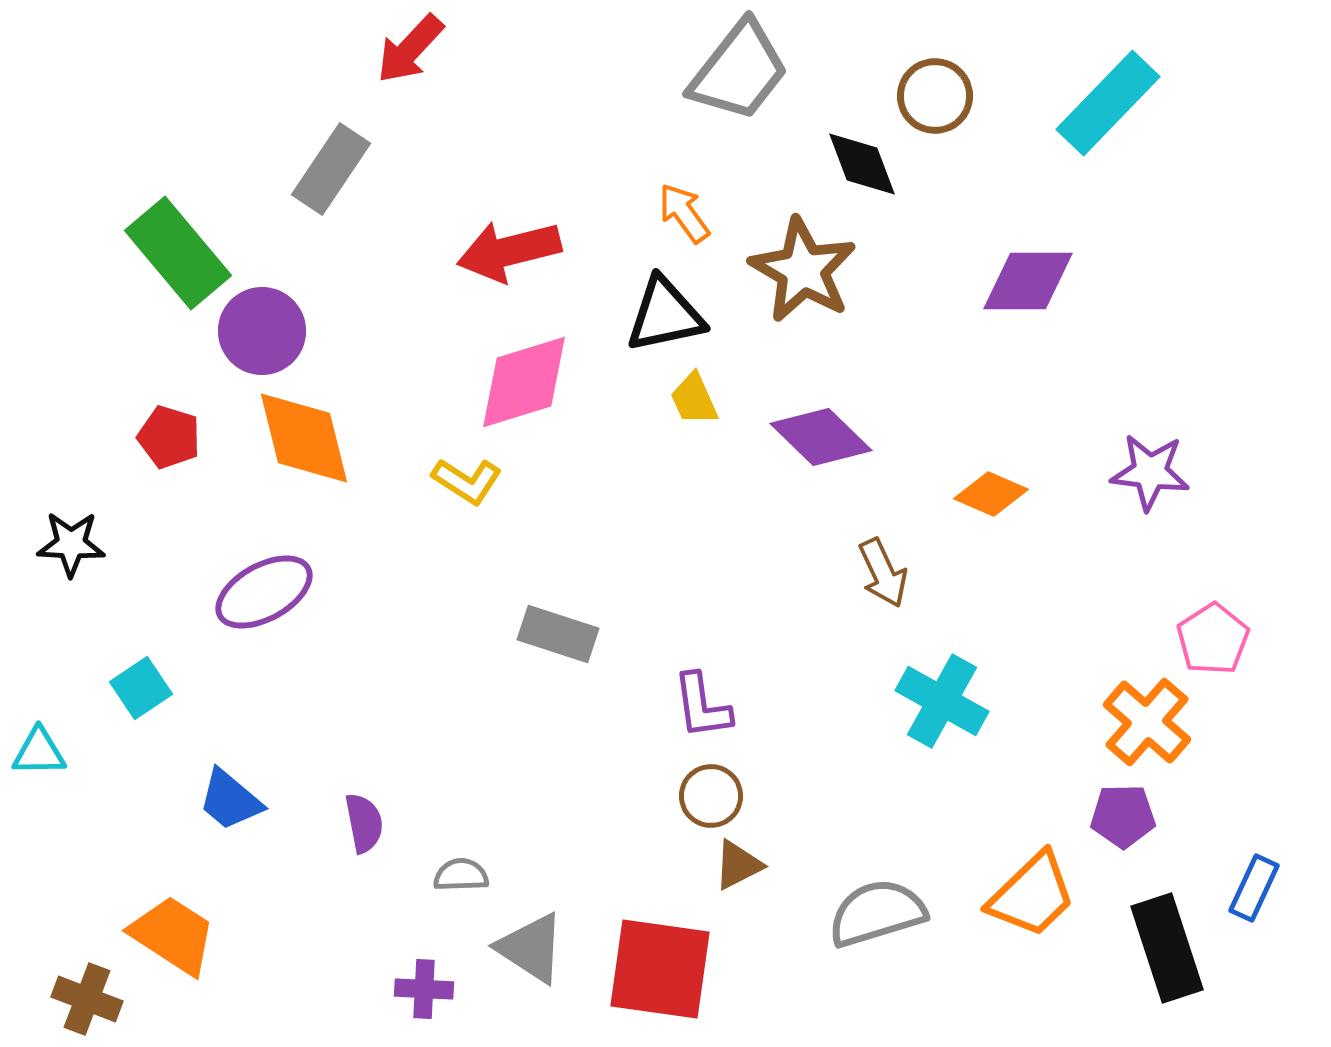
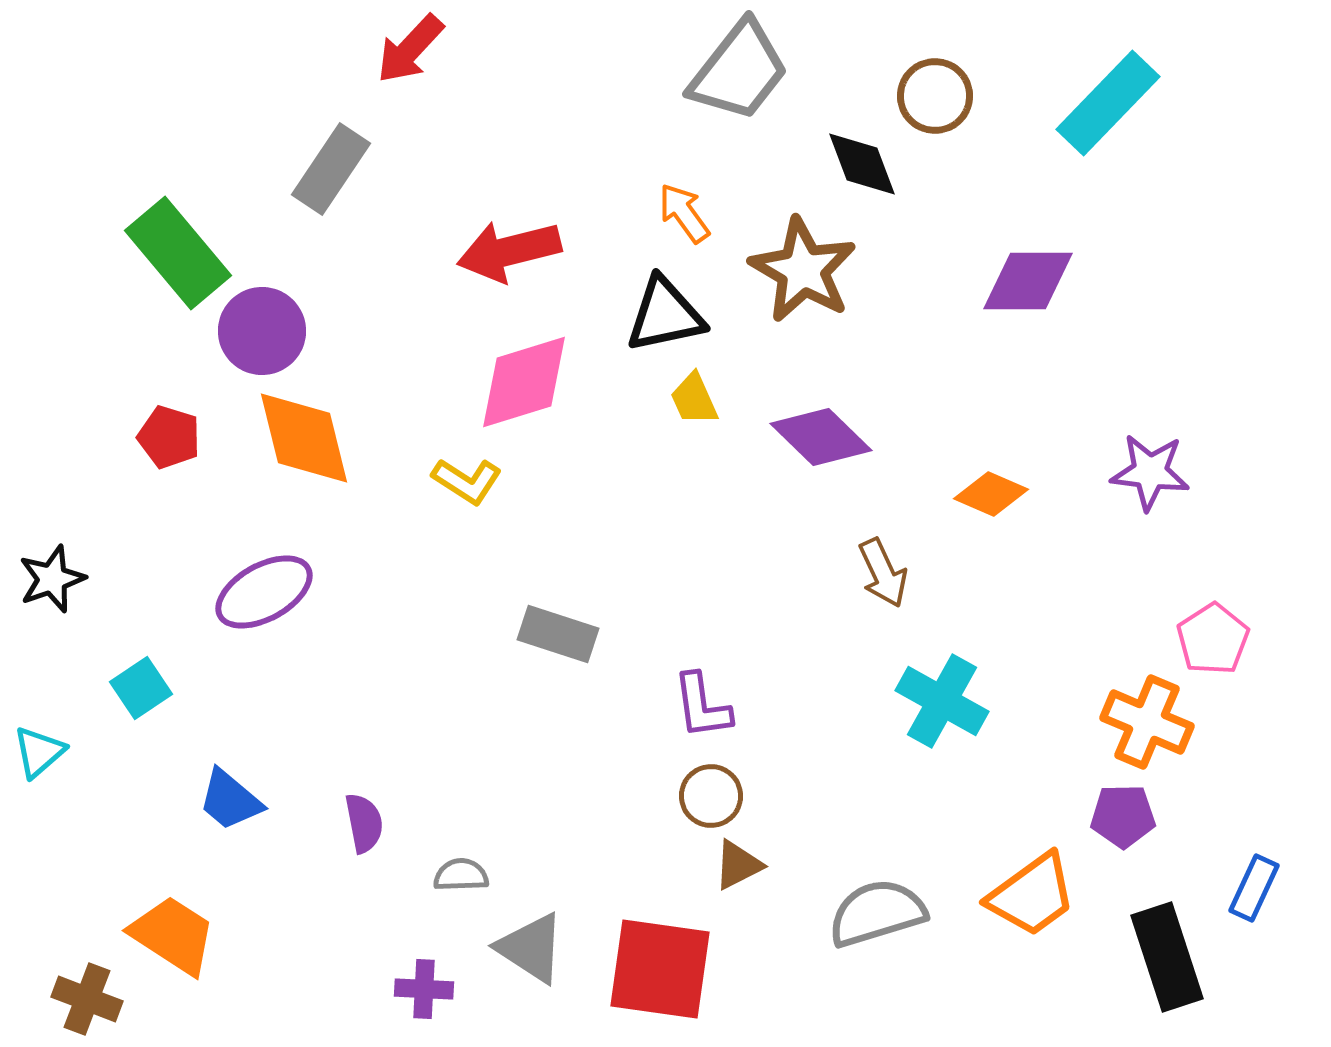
black star at (71, 544): moved 19 px left, 35 px down; rotated 22 degrees counterclockwise
orange cross at (1147, 722): rotated 18 degrees counterclockwise
cyan triangle at (39, 752): rotated 40 degrees counterclockwise
orange trapezoid at (1032, 895): rotated 8 degrees clockwise
black rectangle at (1167, 948): moved 9 px down
